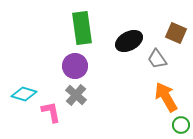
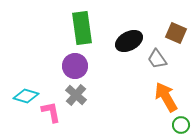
cyan diamond: moved 2 px right, 2 px down
